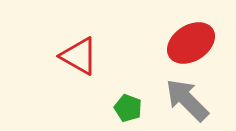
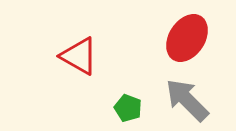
red ellipse: moved 4 px left, 5 px up; rotated 24 degrees counterclockwise
